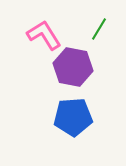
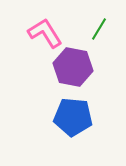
pink L-shape: moved 1 px right, 2 px up
blue pentagon: rotated 9 degrees clockwise
